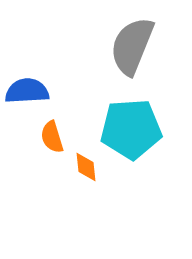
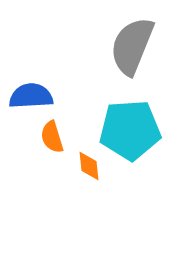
blue semicircle: moved 4 px right, 5 px down
cyan pentagon: moved 1 px left, 1 px down
orange diamond: moved 3 px right, 1 px up
